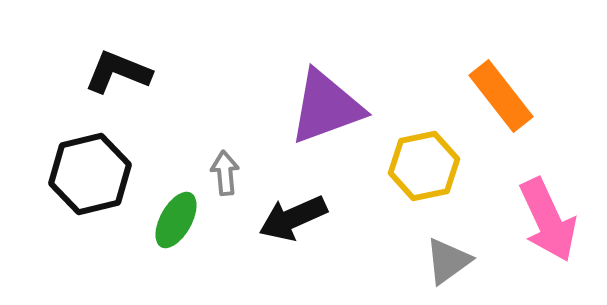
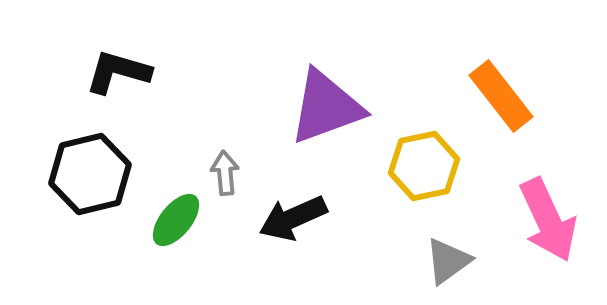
black L-shape: rotated 6 degrees counterclockwise
green ellipse: rotated 10 degrees clockwise
